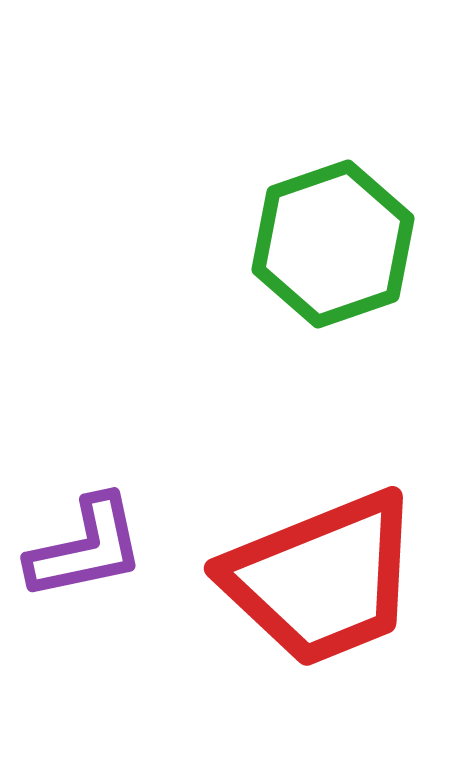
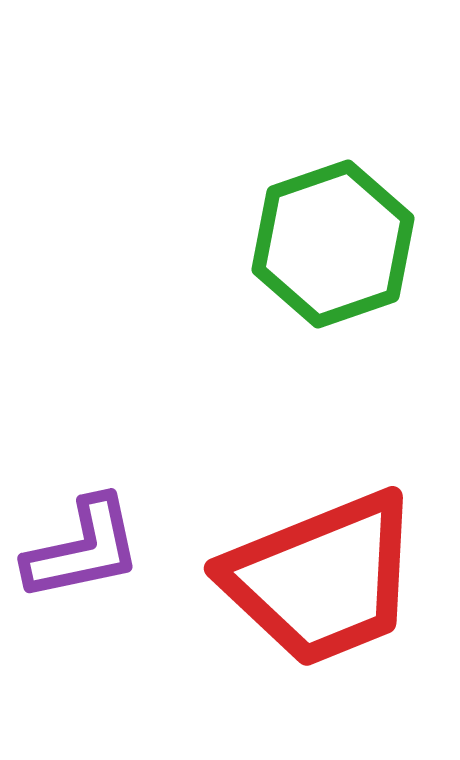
purple L-shape: moved 3 px left, 1 px down
